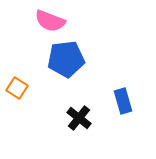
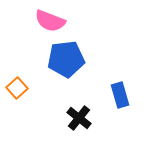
orange square: rotated 15 degrees clockwise
blue rectangle: moved 3 px left, 6 px up
